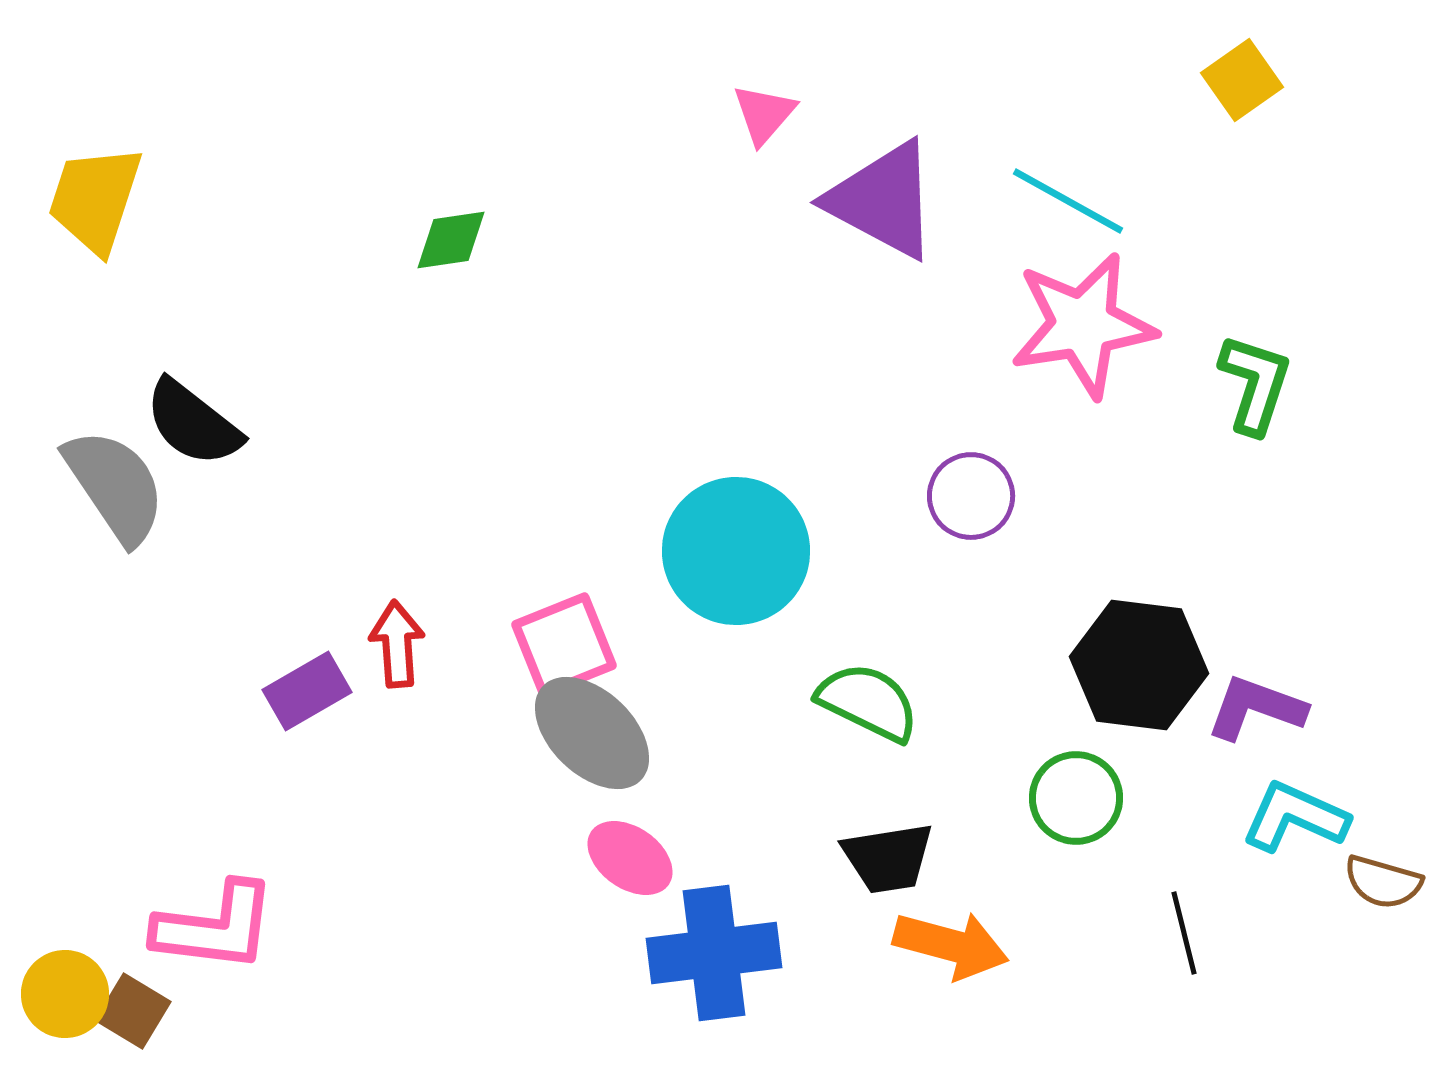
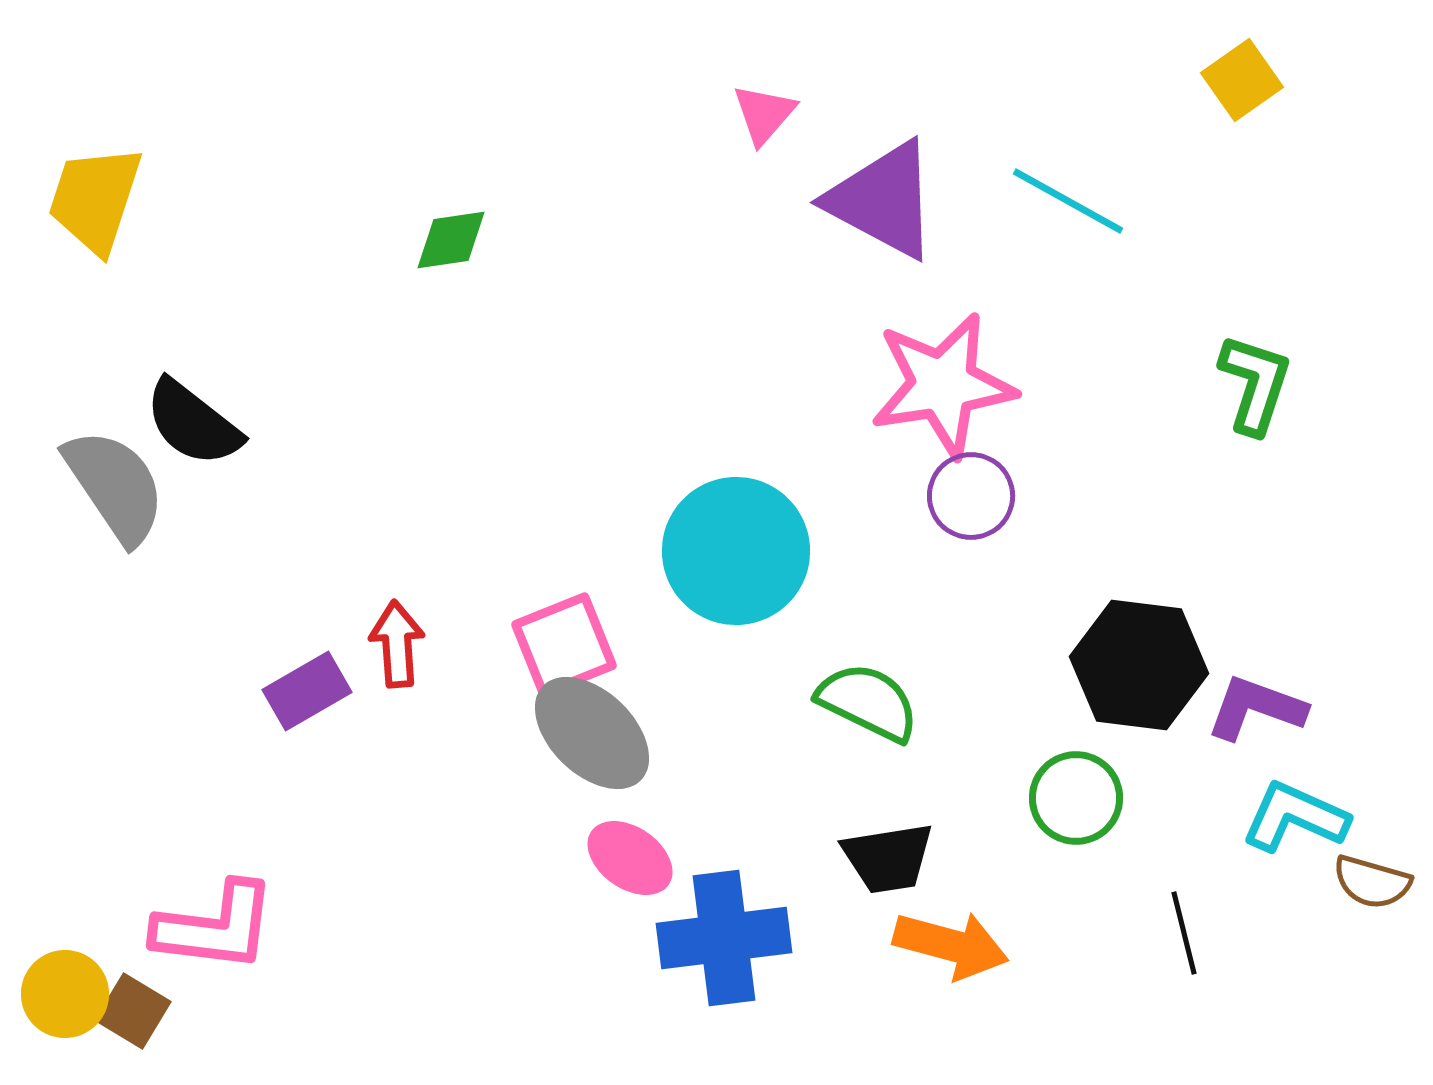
pink star: moved 140 px left, 60 px down
brown semicircle: moved 11 px left
blue cross: moved 10 px right, 15 px up
